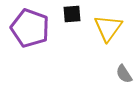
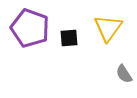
black square: moved 3 px left, 24 px down
